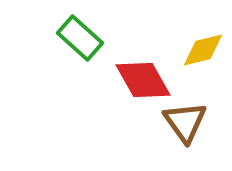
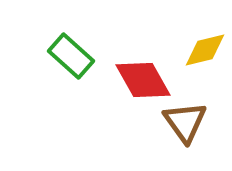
green rectangle: moved 9 px left, 18 px down
yellow diamond: moved 2 px right
